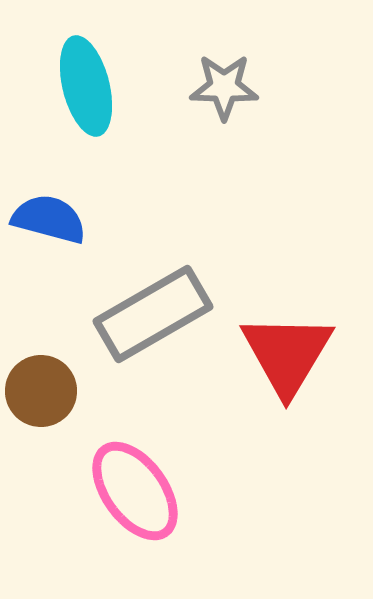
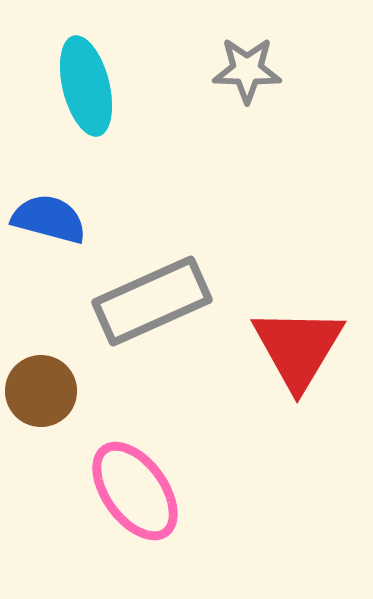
gray star: moved 23 px right, 17 px up
gray rectangle: moved 1 px left, 13 px up; rotated 6 degrees clockwise
red triangle: moved 11 px right, 6 px up
